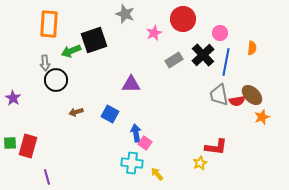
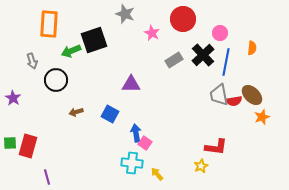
pink star: moved 2 px left; rotated 21 degrees counterclockwise
gray arrow: moved 13 px left, 2 px up; rotated 14 degrees counterclockwise
red semicircle: moved 3 px left
yellow star: moved 1 px right, 3 px down
